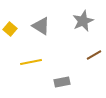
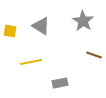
gray star: rotated 15 degrees counterclockwise
yellow square: moved 2 px down; rotated 32 degrees counterclockwise
brown line: rotated 49 degrees clockwise
gray rectangle: moved 2 px left, 1 px down
